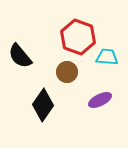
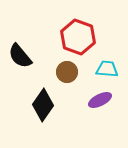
cyan trapezoid: moved 12 px down
